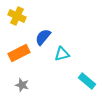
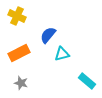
blue semicircle: moved 5 px right, 2 px up
gray star: moved 1 px left, 2 px up
